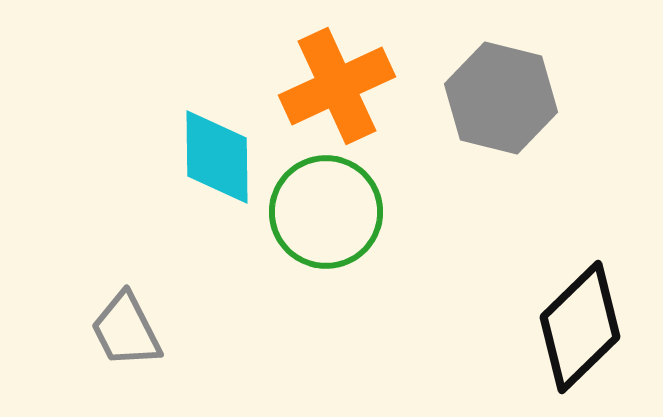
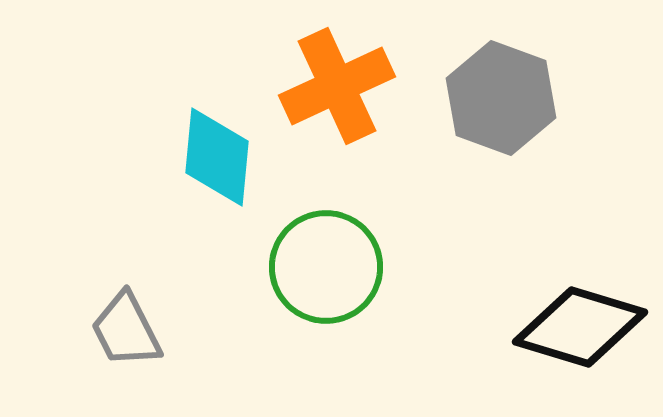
gray hexagon: rotated 6 degrees clockwise
cyan diamond: rotated 6 degrees clockwise
green circle: moved 55 px down
black diamond: rotated 61 degrees clockwise
